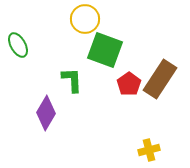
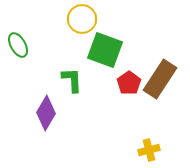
yellow circle: moved 3 px left
red pentagon: moved 1 px up
